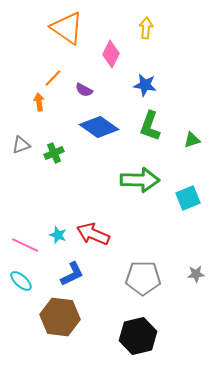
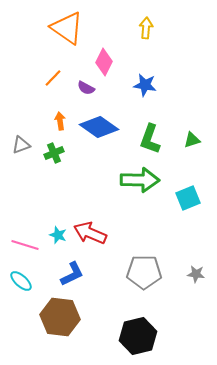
pink diamond: moved 7 px left, 8 px down
purple semicircle: moved 2 px right, 2 px up
orange arrow: moved 21 px right, 19 px down
green L-shape: moved 13 px down
red arrow: moved 3 px left, 1 px up
pink line: rotated 8 degrees counterclockwise
gray star: rotated 12 degrees clockwise
gray pentagon: moved 1 px right, 6 px up
